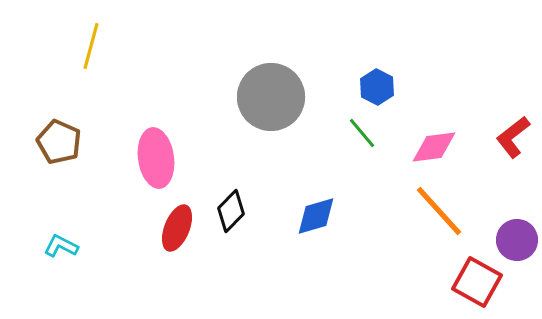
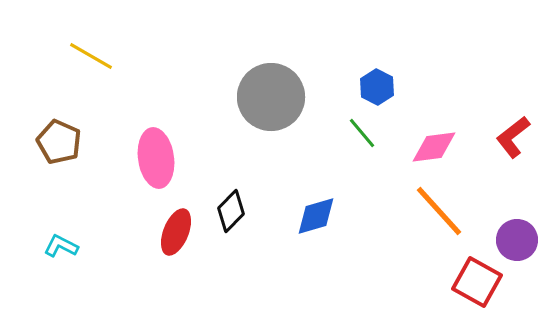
yellow line: moved 10 px down; rotated 75 degrees counterclockwise
red ellipse: moved 1 px left, 4 px down
